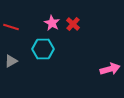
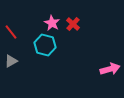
red line: moved 5 px down; rotated 35 degrees clockwise
cyan hexagon: moved 2 px right, 4 px up; rotated 15 degrees clockwise
